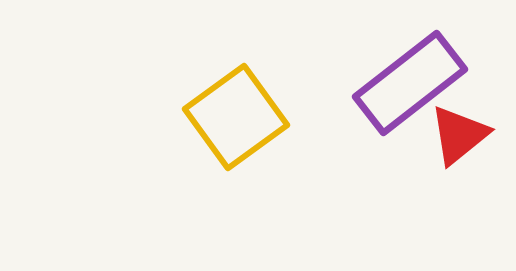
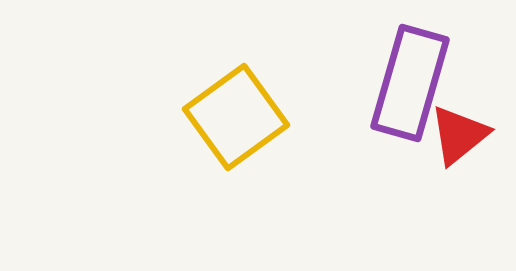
purple rectangle: rotated 36 degrees counterclockwise
